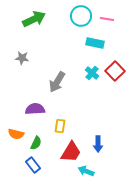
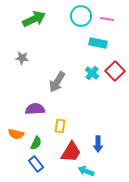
cyan rectangle: moved 3 px right
blue rectangle: moved 3 px right, 1 px up
